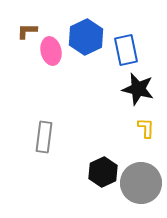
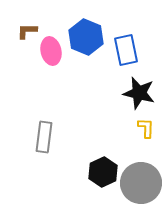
blue hexagon: rotated 12 degrees counterclockwise
black star: moved 1 px right, 4 px down
